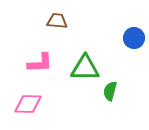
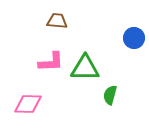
pink L-shape: moved 11 px right, 1 px up
green semicircle: moved 4 px down
